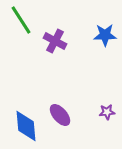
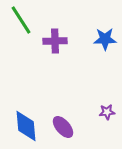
blue star: moved 4 px down
purple cross: rotated 30 degrees counterclockwise
purple ellipse: moved 3 px right, 12 px down
